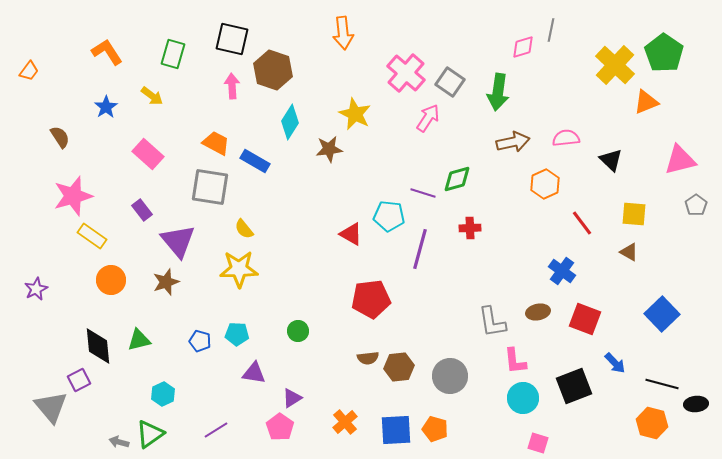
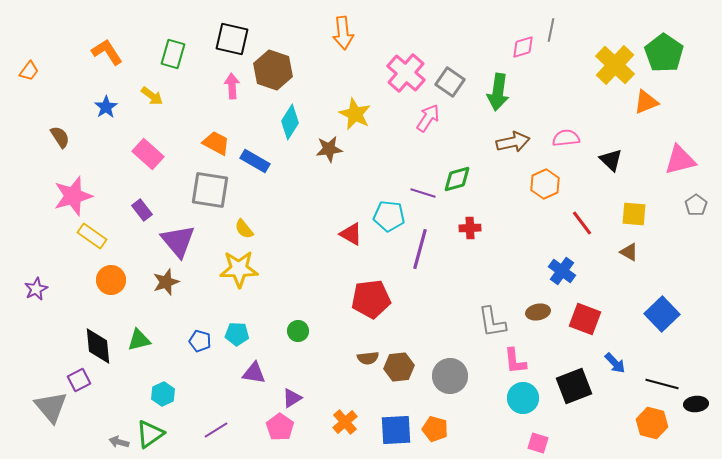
gray square at (210, 187): moved 3 px down
